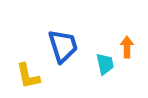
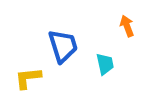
orange arrow: moved 21 px up; rotated 20 degrees counterclockwise
yellow L-shape: moved 2 px down; rotated 96 degrees clockwise
